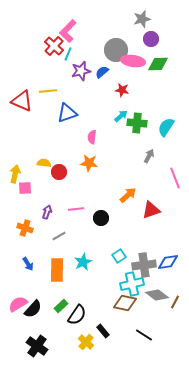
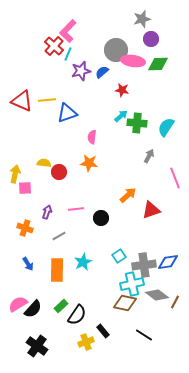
yellow line at (48, 91): moved 1 px left, 9 px down
yellow cross at (86, 342): rotated 28 degrees clockwise
